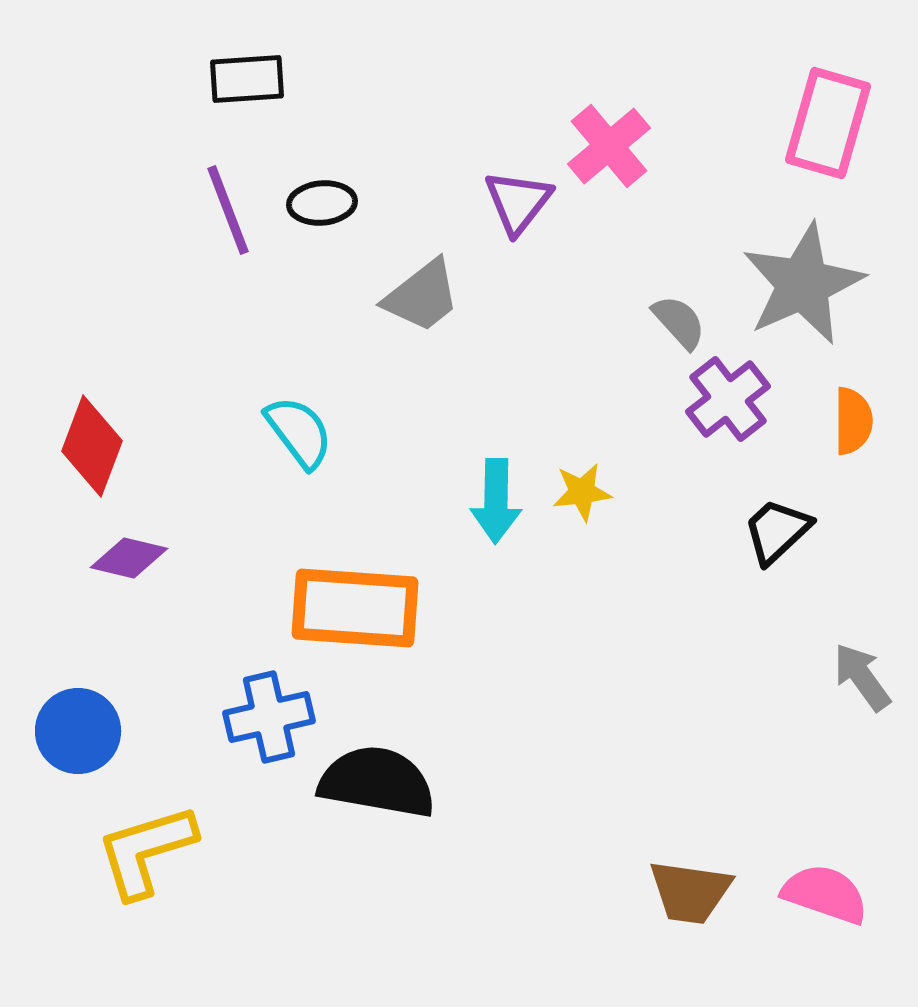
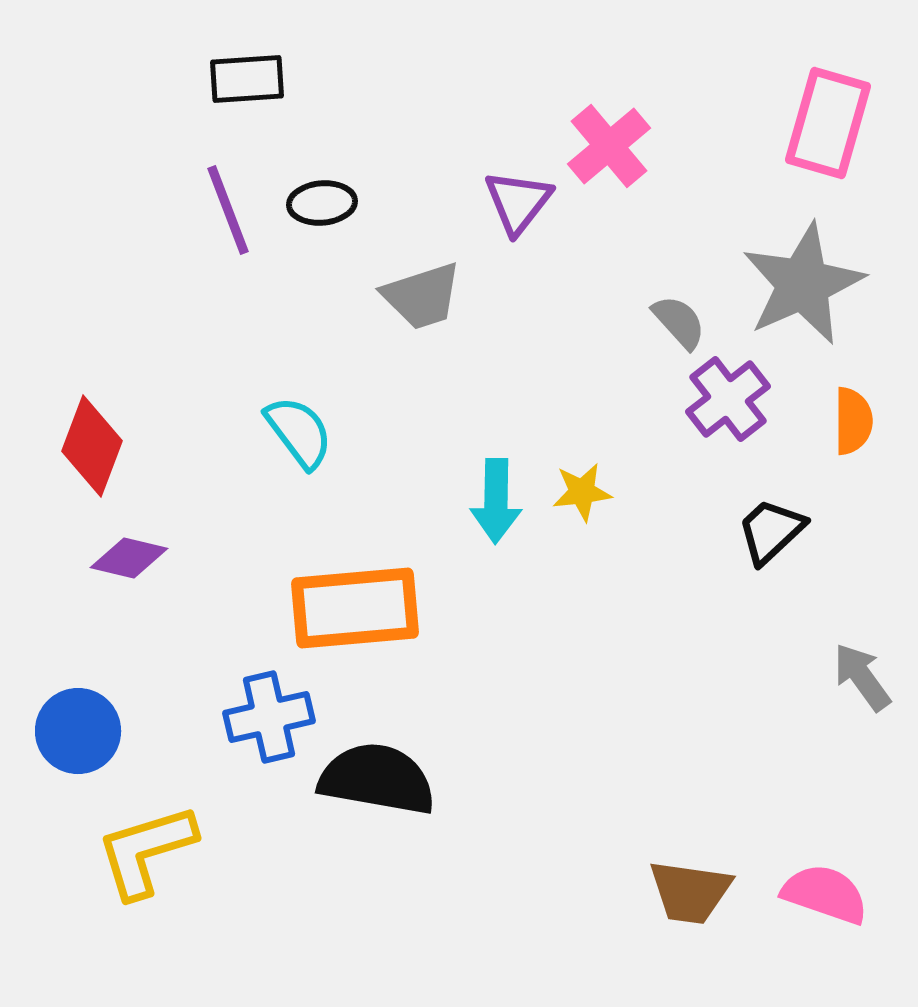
gray trapezoid: rotated 20 degrees clockwise
black trapezoid: moved 6 px left
orange rectangle: rotated 9 degrees counterclockwise
black semicircle: moved 3 px up
